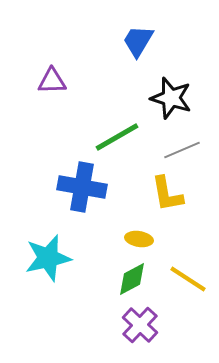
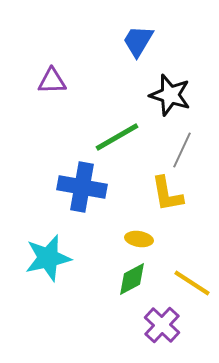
black star: moved 1 px left, 3 px up
gray line: rotated 42 degrees counterclockwise
yellow line: moved 4 px right, 4 px down
purple cross: moved 22 px right
